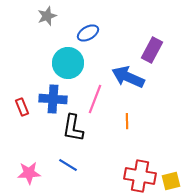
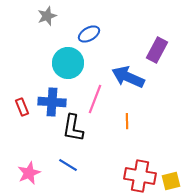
blue ellipse: moved 1 px right, 1 px down
purple rectangle: moved 5 px right
blue cross: moved 1 px left, 3 px down
pink star: rotated 20 degrees counterclockwise
